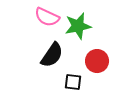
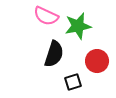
pink semicircle: moved 1 px left, 1 px up
black semicircle: moved 2 px right, 1 px up; rotated 16 degrees counterclockwise
black square: rotated 24 degrees counterclockwise
